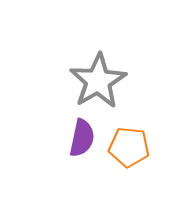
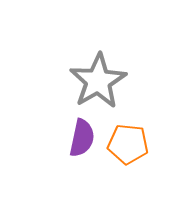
orange pentagon: moved 1 px left, 3 px up
